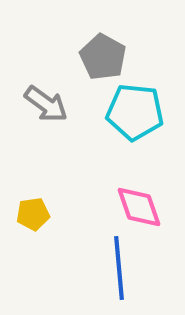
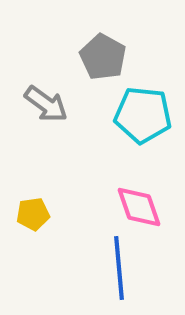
cyan pentagon: moved 8 px right, 3 px down
